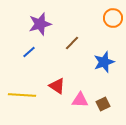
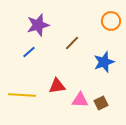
orange circle: moved 2 px left, 3 px down
purple star: moved 2 px left, 1 px down
red triangle: rotated 42 degrees counterclockwise
brown square: moved 2 px left, 1 px up
